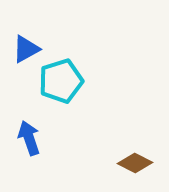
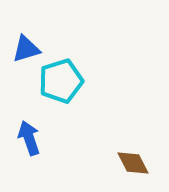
blue triangle: rotated 12 degrees clockwise
brown diamond: moved 2 px left; rotated 36 degrees clockwise
